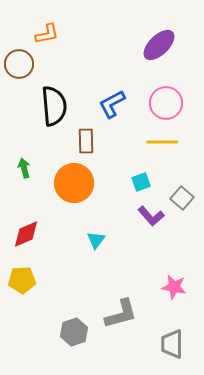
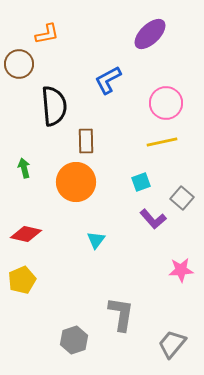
purple ellipse: moved 9 px left, 11 px up
blue L-shape: moved 4 px left, 24 px up
yellow line: rotated 12 degrees counterclockwise
orange circle: moved 2 px right, 1 px up
purple L-shape: moved 2 px right, 3 px down
red diamond: rotated 36 degrees clockwise
yellow pentagon: rotated 20 degrees counterclockwise
pink star: moved 7 px right, 17 px up; rotated 15 degrees counterclockwise
gray L-shape: rotated 66 degrees counterclockwise
gray hexagon: moved 8 px down
gray trapezoid: rotated 40 degrees clockwise
